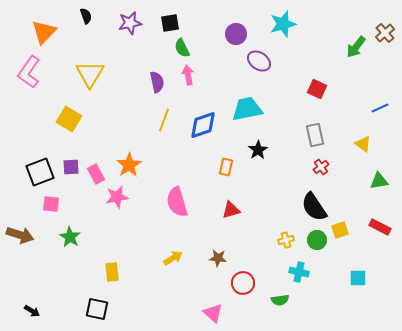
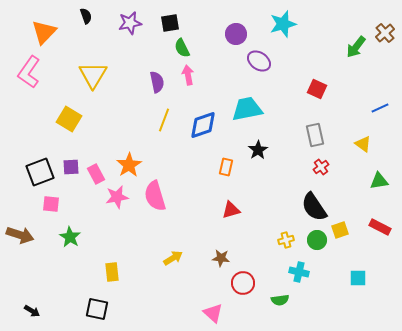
yellow triangle at (90, 74): moved 3 px right, 1 px down
pink semicircle at (177, 202): moved 22 px left, 6 px up
brown star at (218, 258): moved 3 px right
